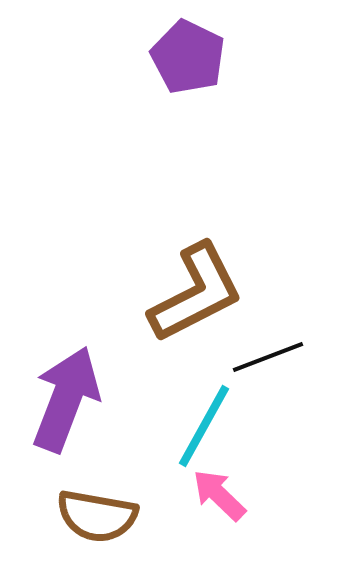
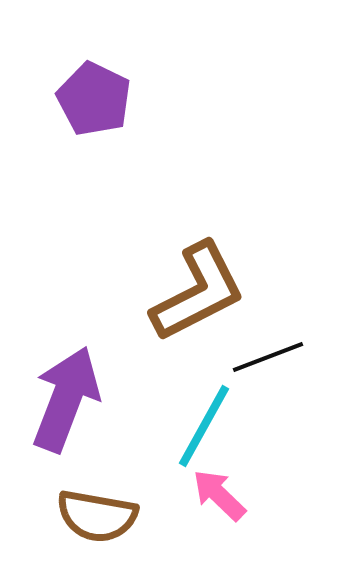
purple pentagon: moved 94 px left, 42 px down
brown L-shape: moved 2 px right, 1 px up
